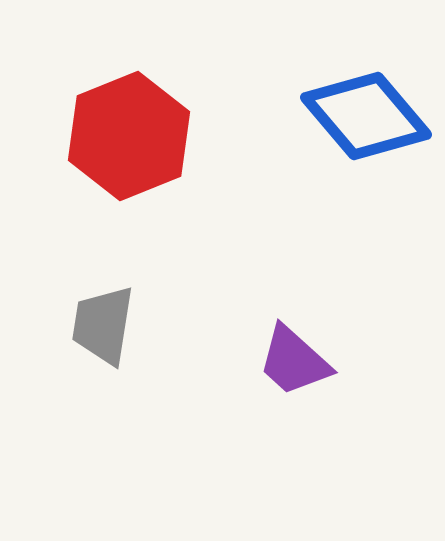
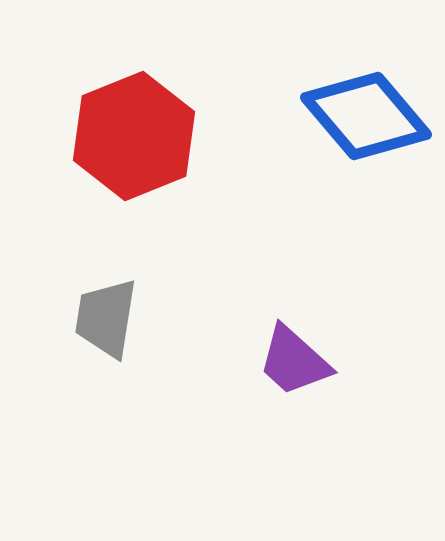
red hexagon: moved 5 px right
gray trapezoid: moved 3 px right, 7 px up
